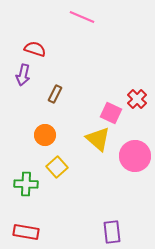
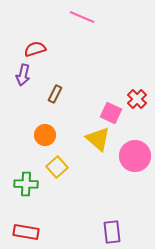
red semicircle: rotated 35 degrees counterclockwise
